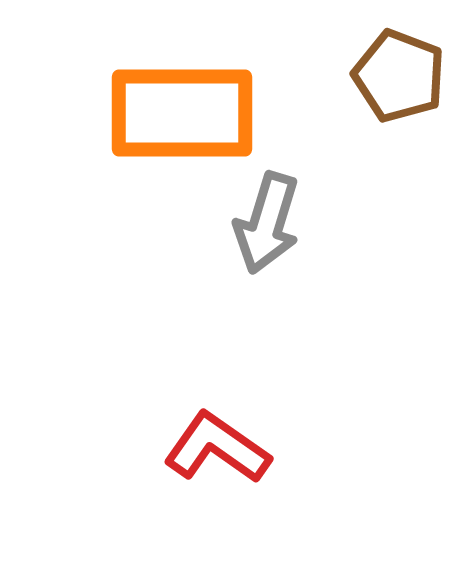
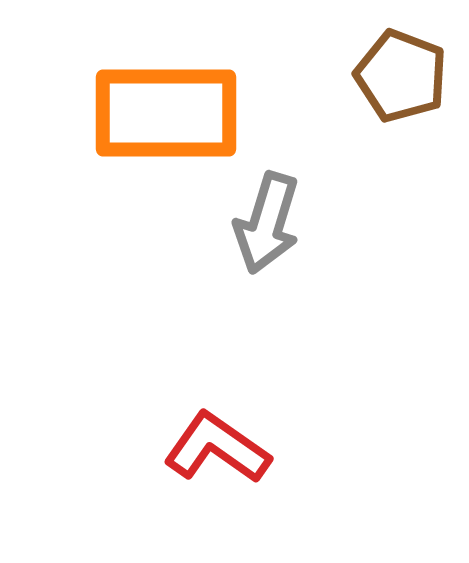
brown pentagon: moved 2 px right
orange rectangle: moved 16 px left
